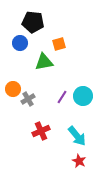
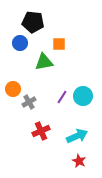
orange square: rotated 16 degrees clockwise
gray cross: moved 1 px right, 3 px down
cyan arrow: rotated 75 degrees counterclockwise
